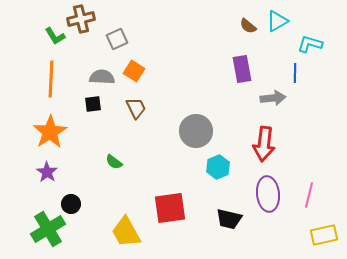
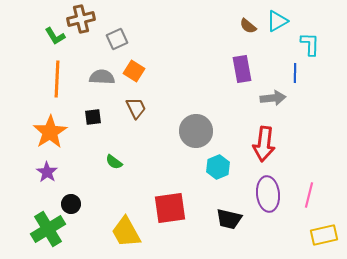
cyan L-shape: rotated 75 degrees clockwise
orange line: moved 6 px right
black square: moved 13 px down
